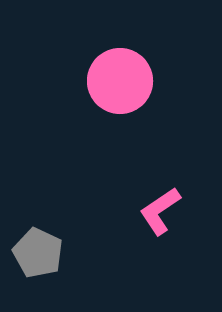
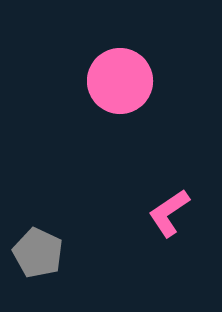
pink L-shape: moved 9 px right, 2 px down
